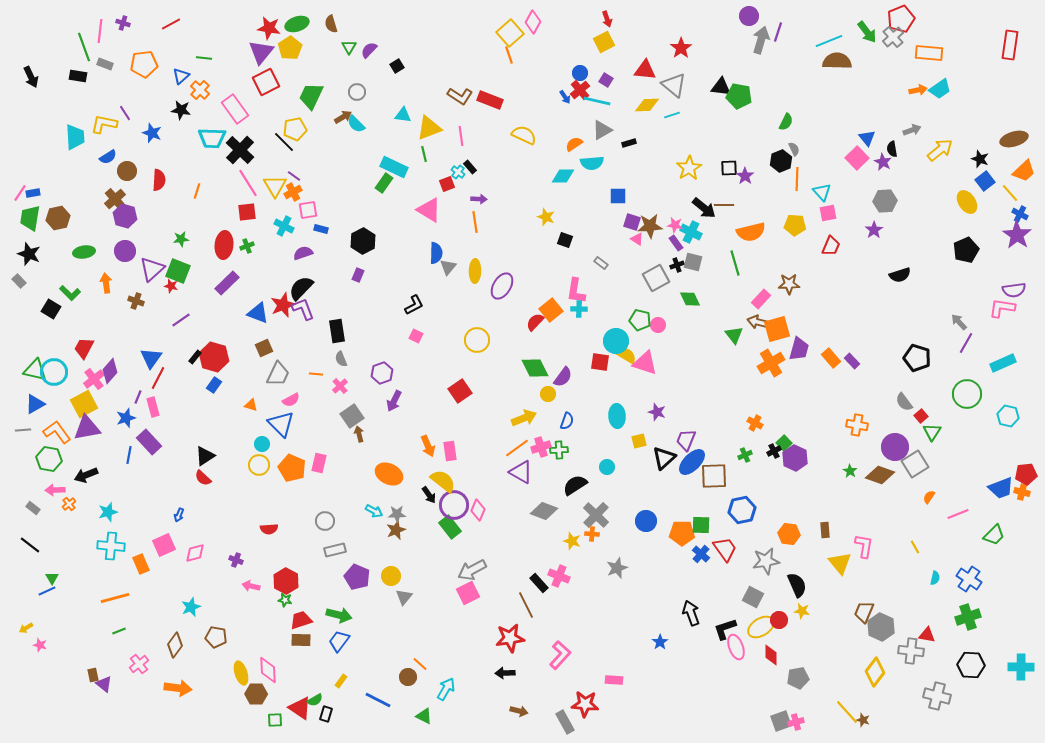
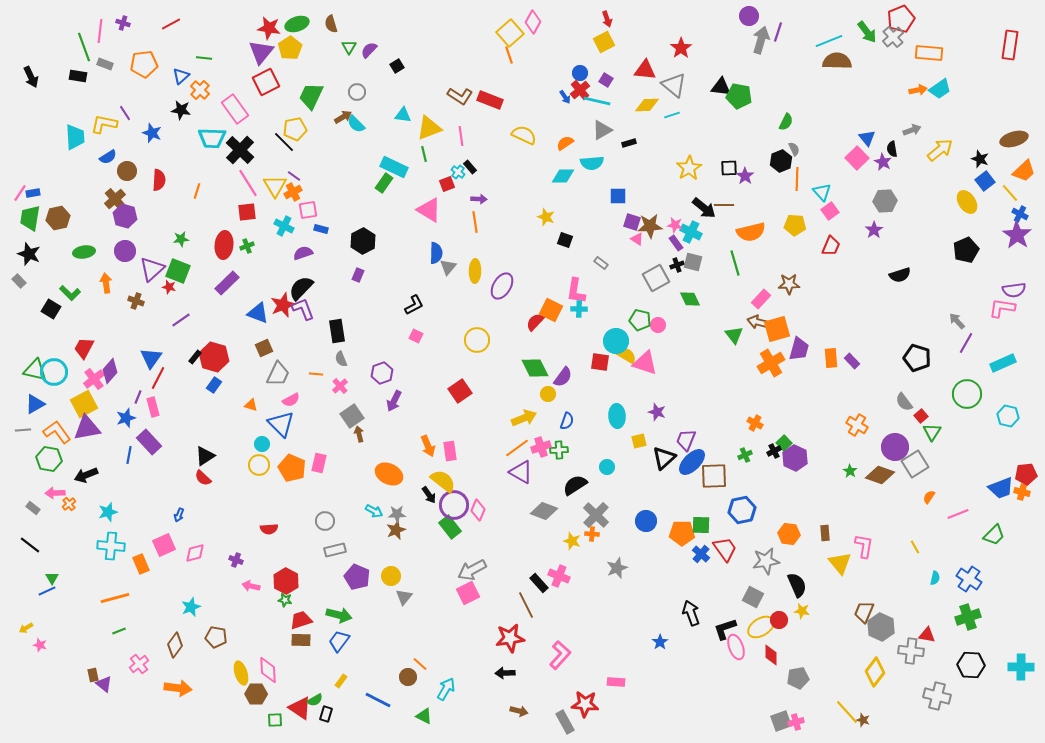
orange semicircle at (574, 144): moved 9 px left, 1 px up
pink square at (828, 213): moved 2 px right, 2 px up; rotated 24 degrees counterclockwise
red star at (171, 286): moved 2 px left, 1 px down
orange square at (551, 310): rotated 25 degrees counterclockwise
gray arrow at (959, 322): moved 2 px left, 1 px up
orange rectangle at (831, 358): rotated 36 degrees clockwise
orange cross at (857, 425): rotated 20 degrees clockwise
pink arrow at (55, 490): moved 3 px down
brown rectangle at (825, 530): moved 3 px down
pink rectangle at (614, 680): moved 2 px right, 2 px down
